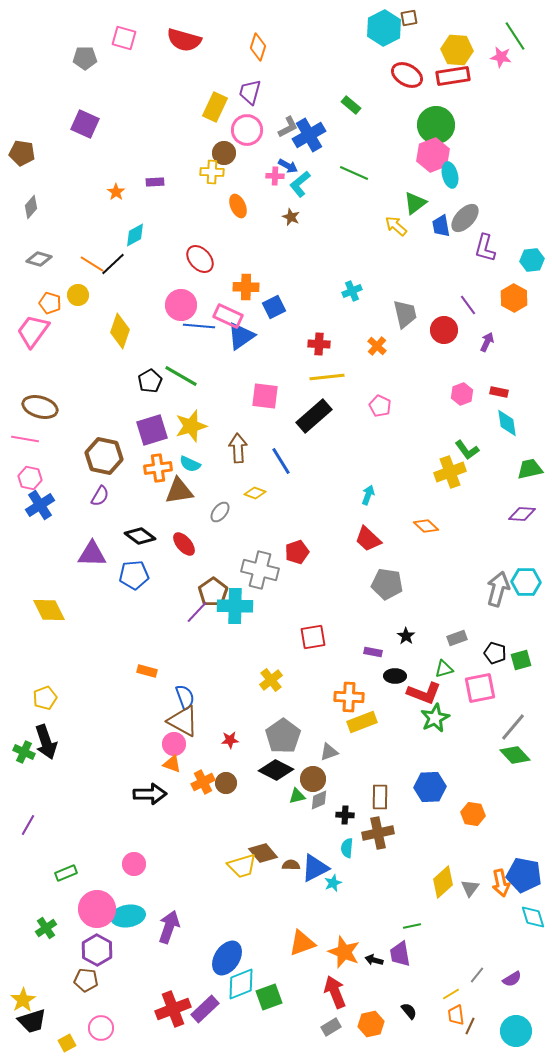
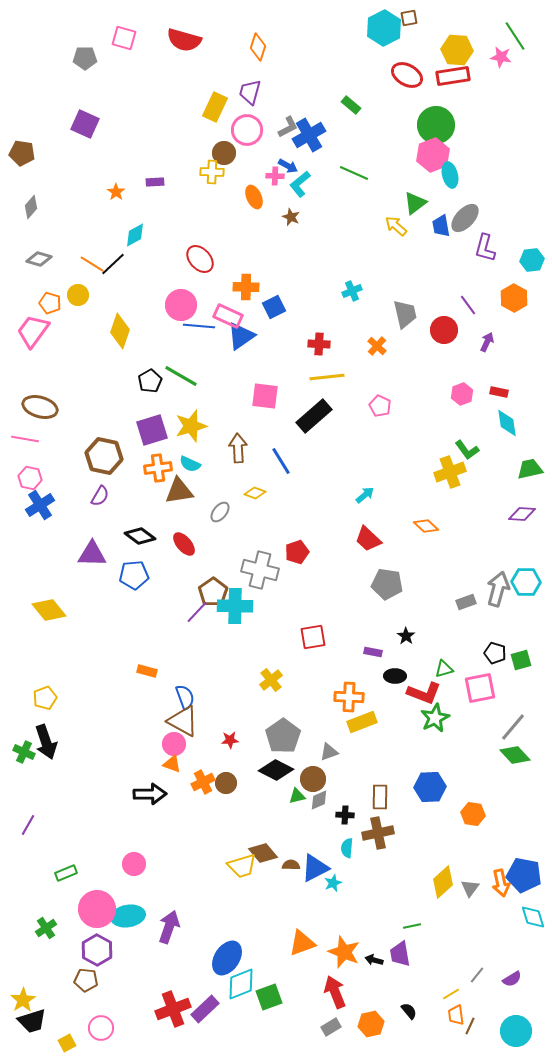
orange ellipse at (238, 206): moved 16 px right, 9 px up
cyan arrow at (368, 495): moved 3 px left; rotated 30 degrees clockwise
yellow diamond at (49, 610): rotated 12 degrees counterclockwise
gray rectangle at (457, 638): moved 9 px right, 36 px up
